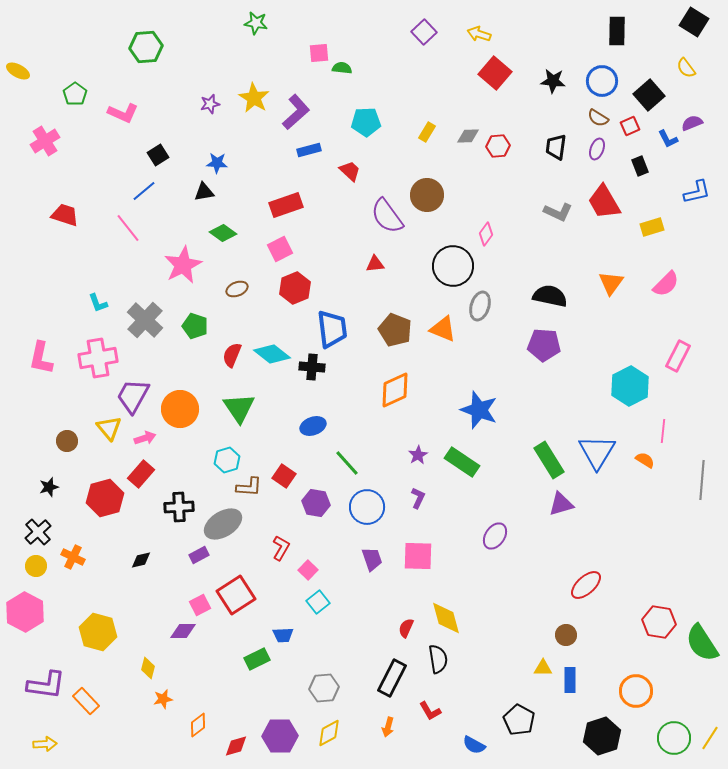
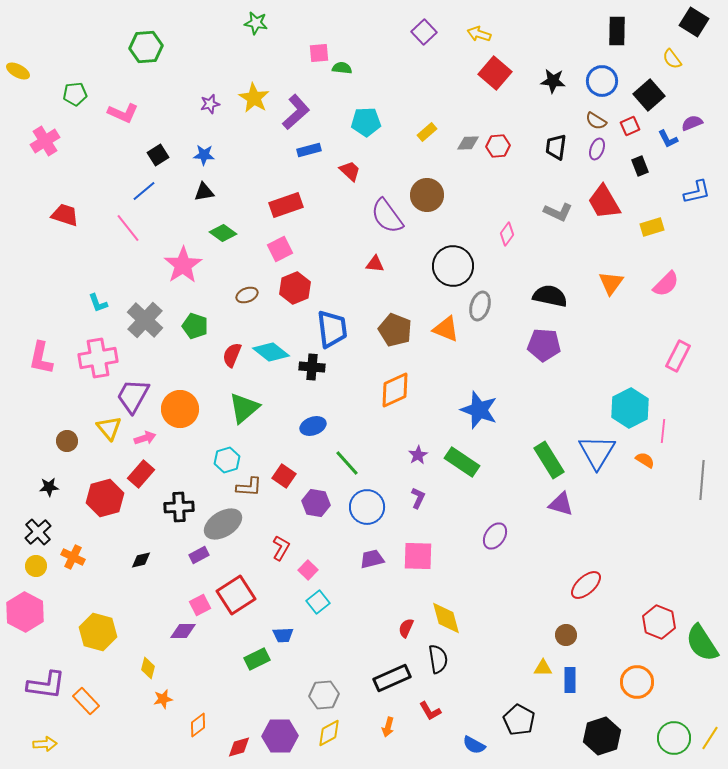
yellow semicircle at (686, 68): moved 14 px left, 9 px up
green pentagon at (75, 94): rotated 30 degrees clockwise
brown semicircle at (598, 118): moved 2 px left, 3 px down
yellow rectangle at (427, 132): rotated 18 degrees clockwise
gray diamond at (468, 136): moved 7 px down
blue star at (217, 163): moved 13 px left, 8 px up
pink diamond at (486, 234): moved 21 px right
red triangle at (375, 264): rotated 12 degrees clockwise
pink star at (183, 265): rotated 6 degrees counterclockwise
brown ellipse at (237, 289): moved 10 px right, 6 px down
orange triangle at (443, 329): moved 3 px right
cyan diamond at (272, 354): moved 1 px left, 2 px up
cyan hexagon at (630, 386): moved 22 px down
green triangle at (239, 408): moved 5 px right; rotated 24 degrees clockwise
black star at (49, 487): rotated 12 degrees clockwise
purple triangle at (561, 504): rotated 32 degrees clockwise
purple trapezoid at (372, 559): rotated 85 degrees counterclockwise
red hexagon at (659, 622): rotated 12 degrees clockwise
black rectangle at (392, 678): rotated 39 degrees clockwise
gray hexagon at (324, 688): moved 7 px down
orange circle at (636, 691): moved 1 px right, 9 px up
red diamond at (236, 746): moved 3 px right, 1 px down
